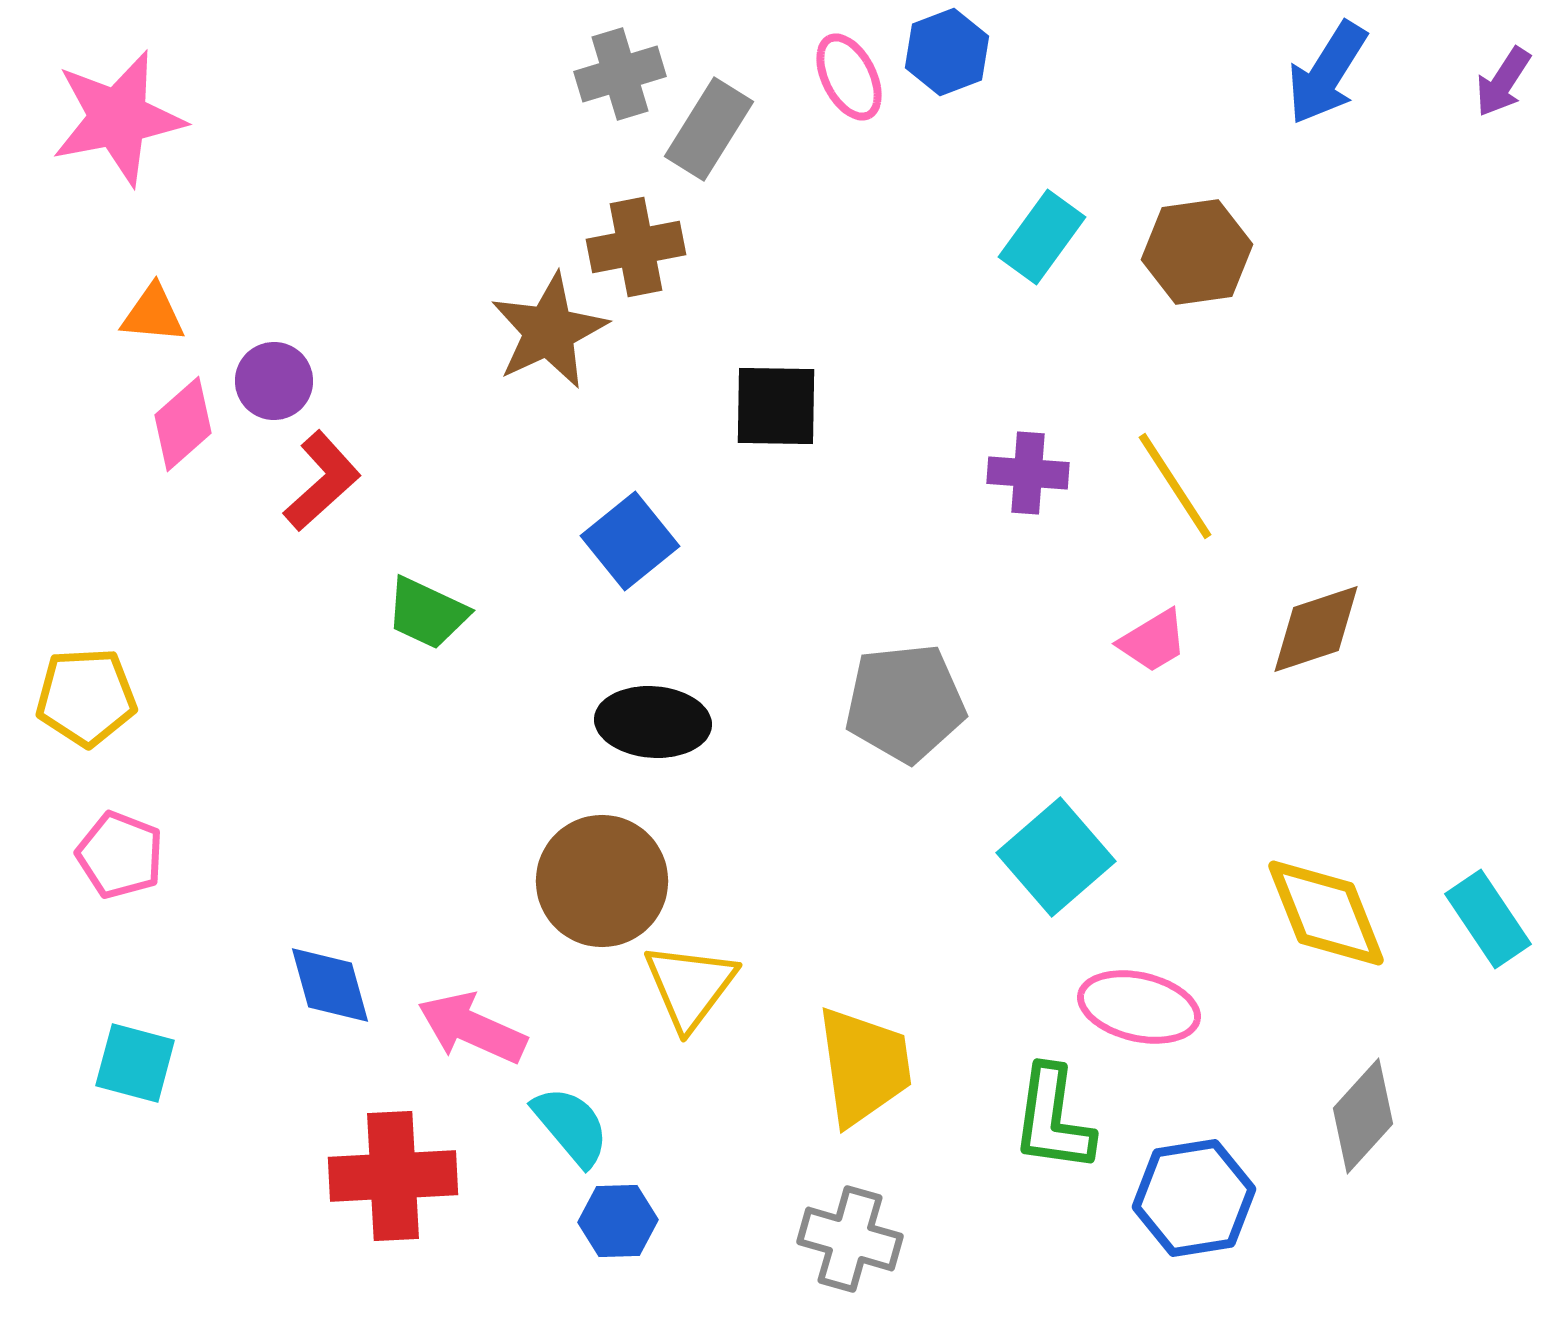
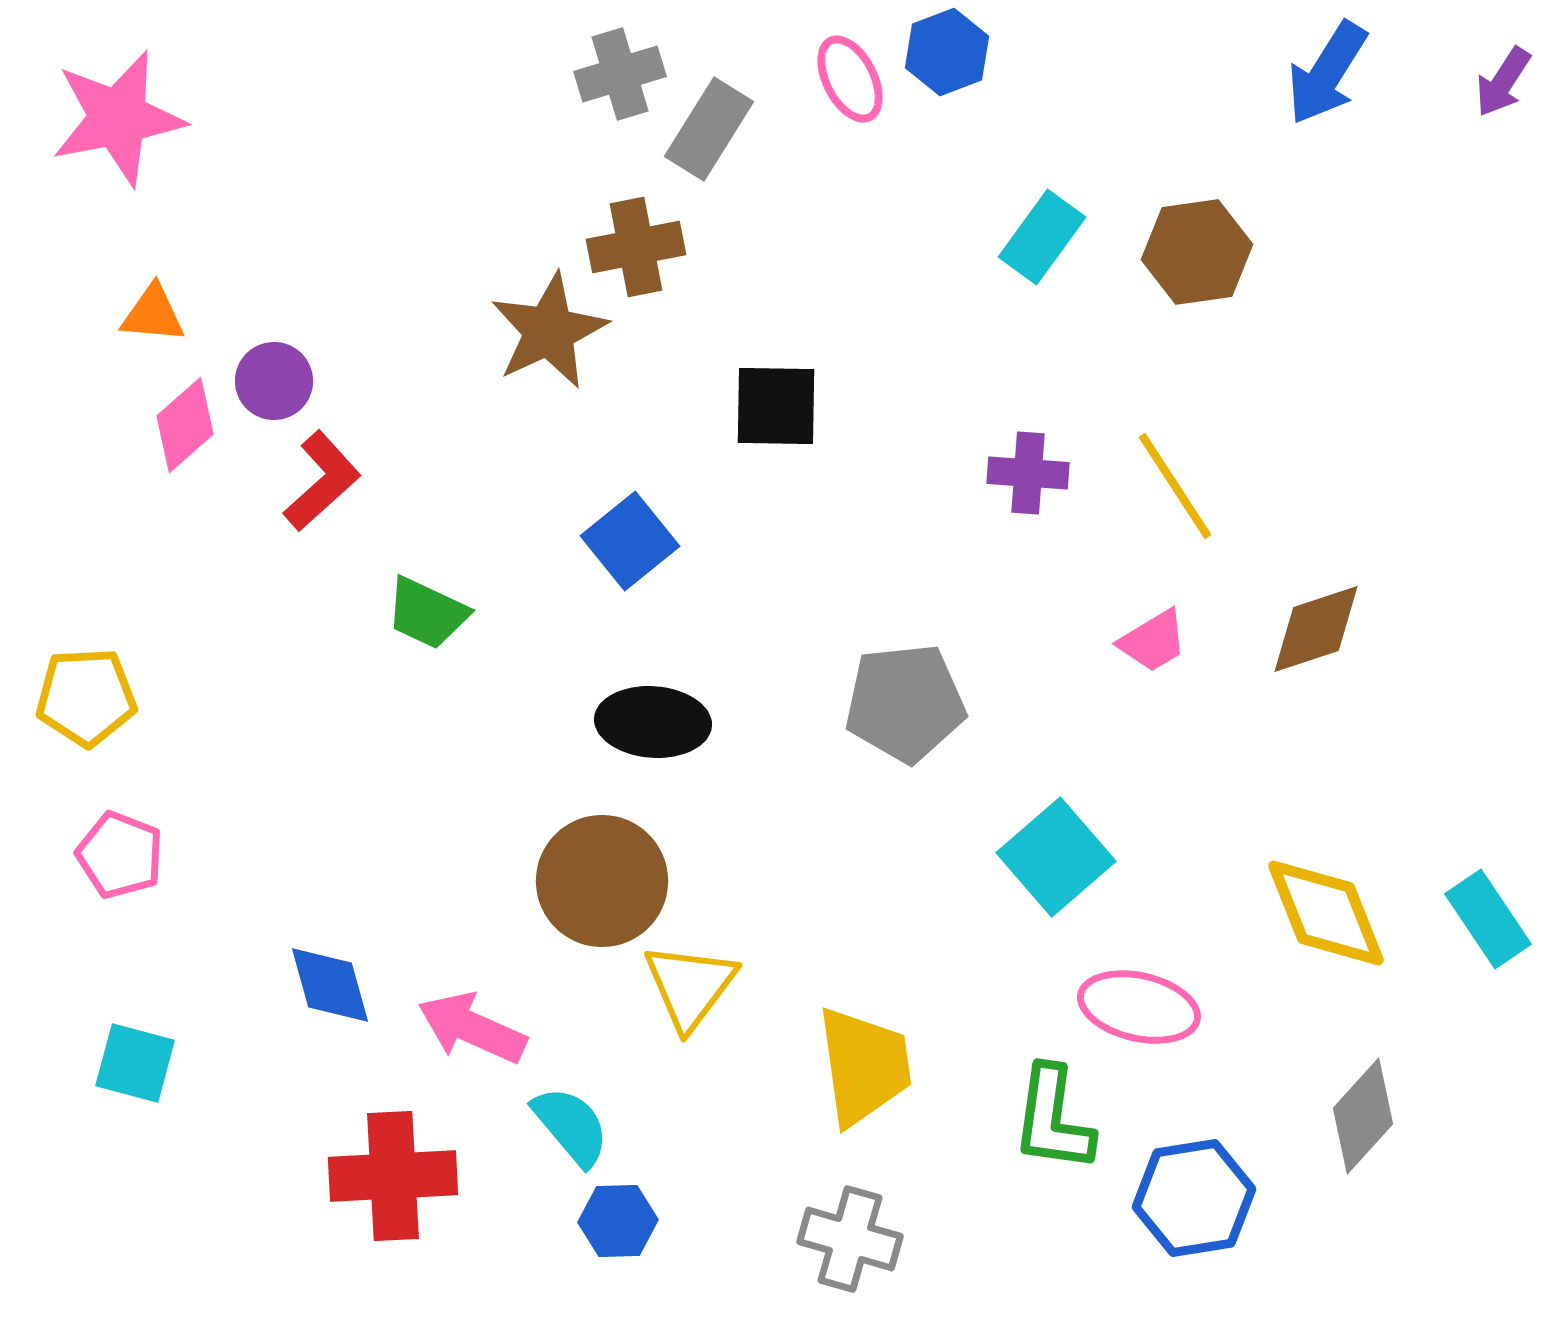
pink ellipse at (849, 77): moved 1 px right, 2 px down
pink diamond at (183, 424): moved 2 px right, 1 px down
